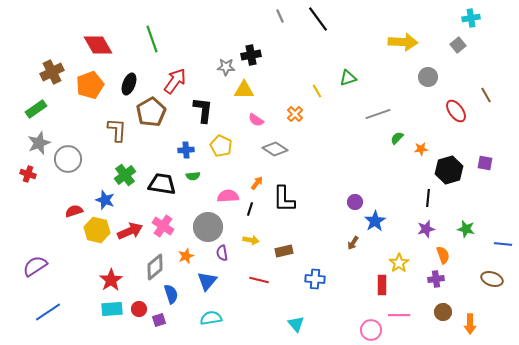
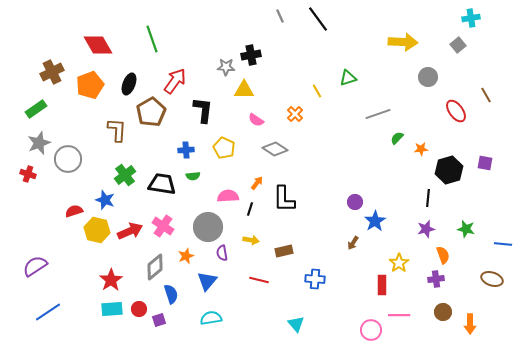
yellow pentagon at (221, 146): moved 3 px right, 2 px down
